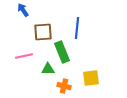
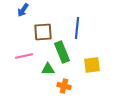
blue arrow: rotated 112 degrees counterclockwise
yellow square: moved 1 px right, 13 px up
